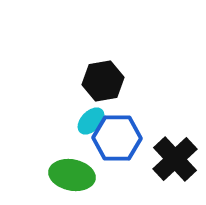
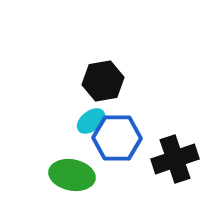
cyan ellipse: rotated 8 degrees clockwise
black cross: rotated 24 degrees clockwise
